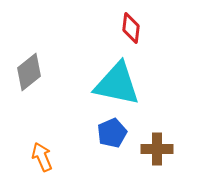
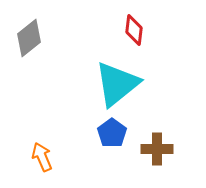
red diamond: moved 3 px right, 2 px down
gray diamond: moved 34 px up
cyan triangle: rotated 51 degrees counterclockwise
blue pentagon: rotated 12 degrees counterclockwise
